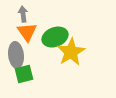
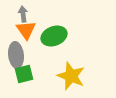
orange triangle: moved 1 px left, 2 px up
green ellipse: moved 1 px left, 1 px up
yellow star: moved 24 px down; rotated 20 degrees counterclockwise
